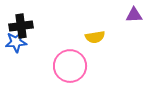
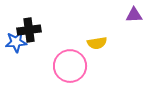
black cross: moved 8 px right, 4 px down
yellow semicircle: moved 2 px right, 6 px down
